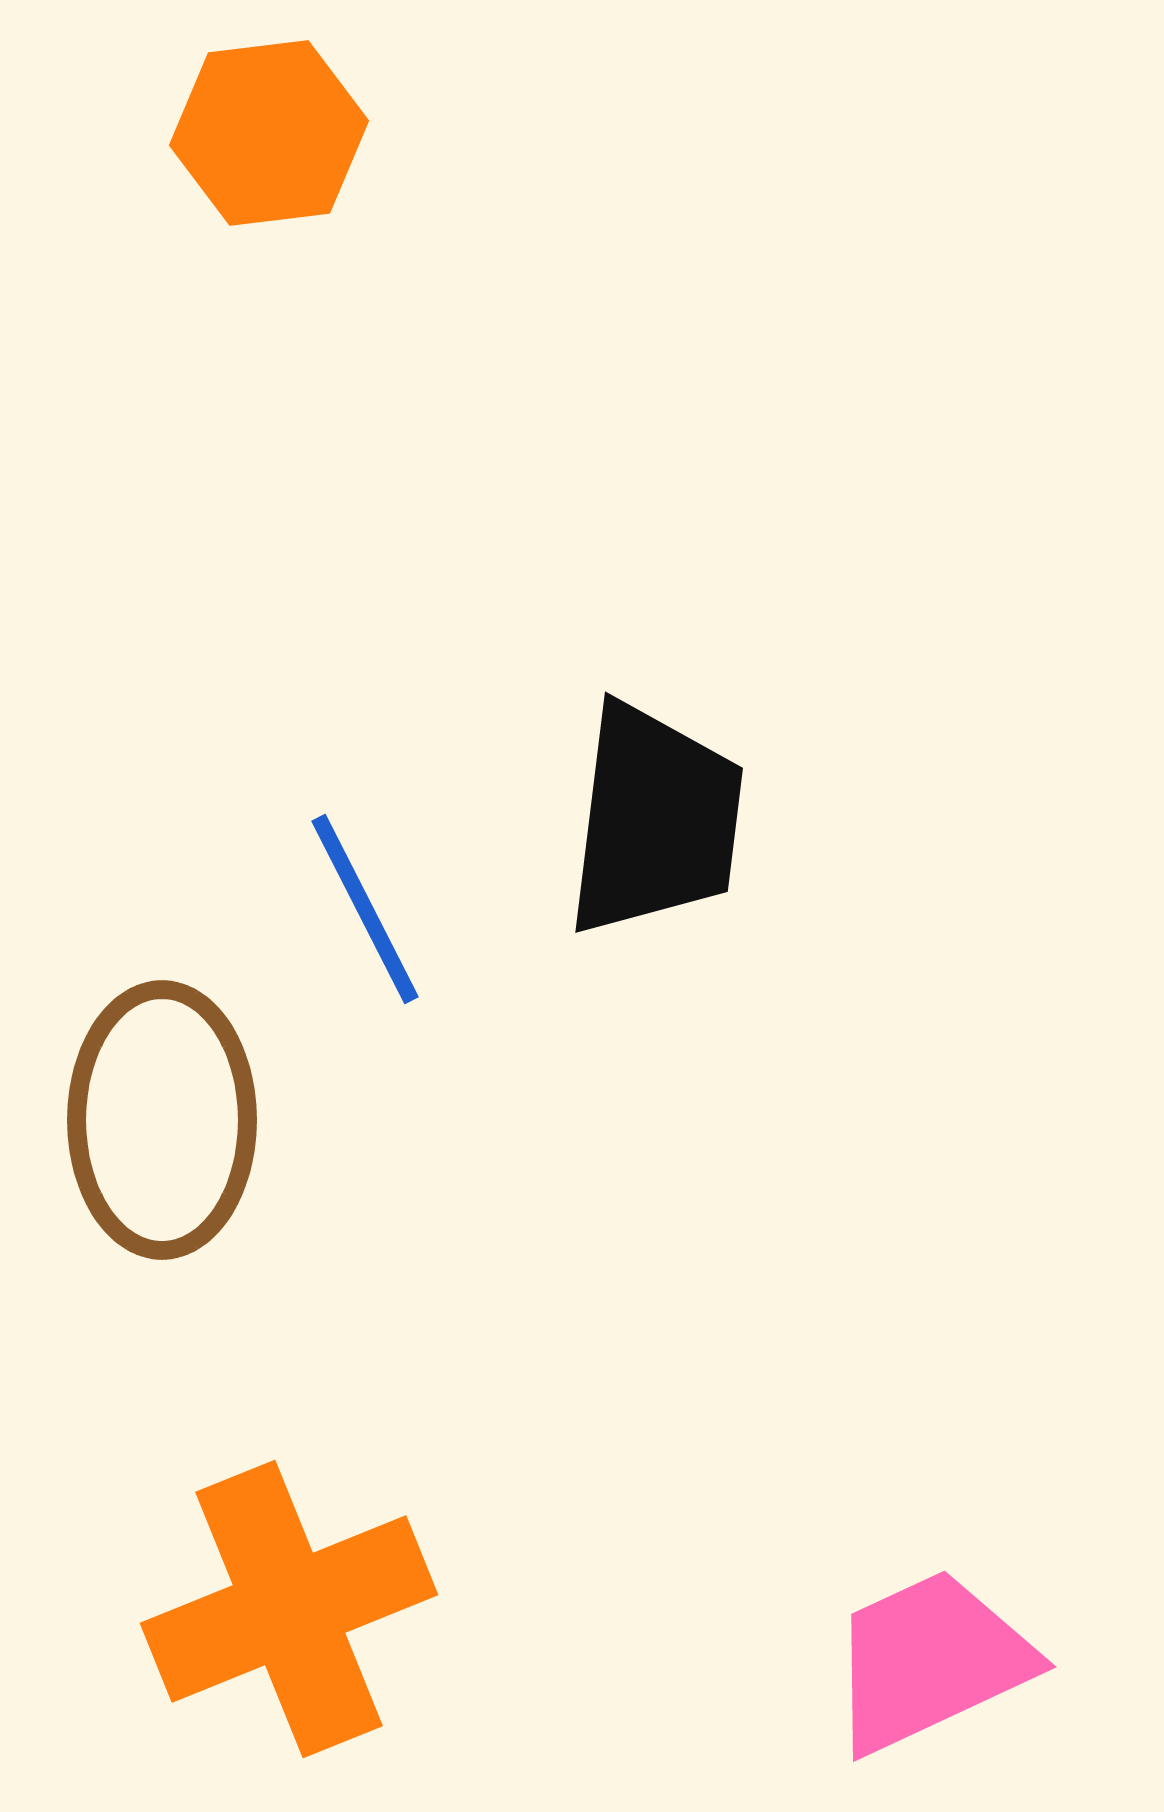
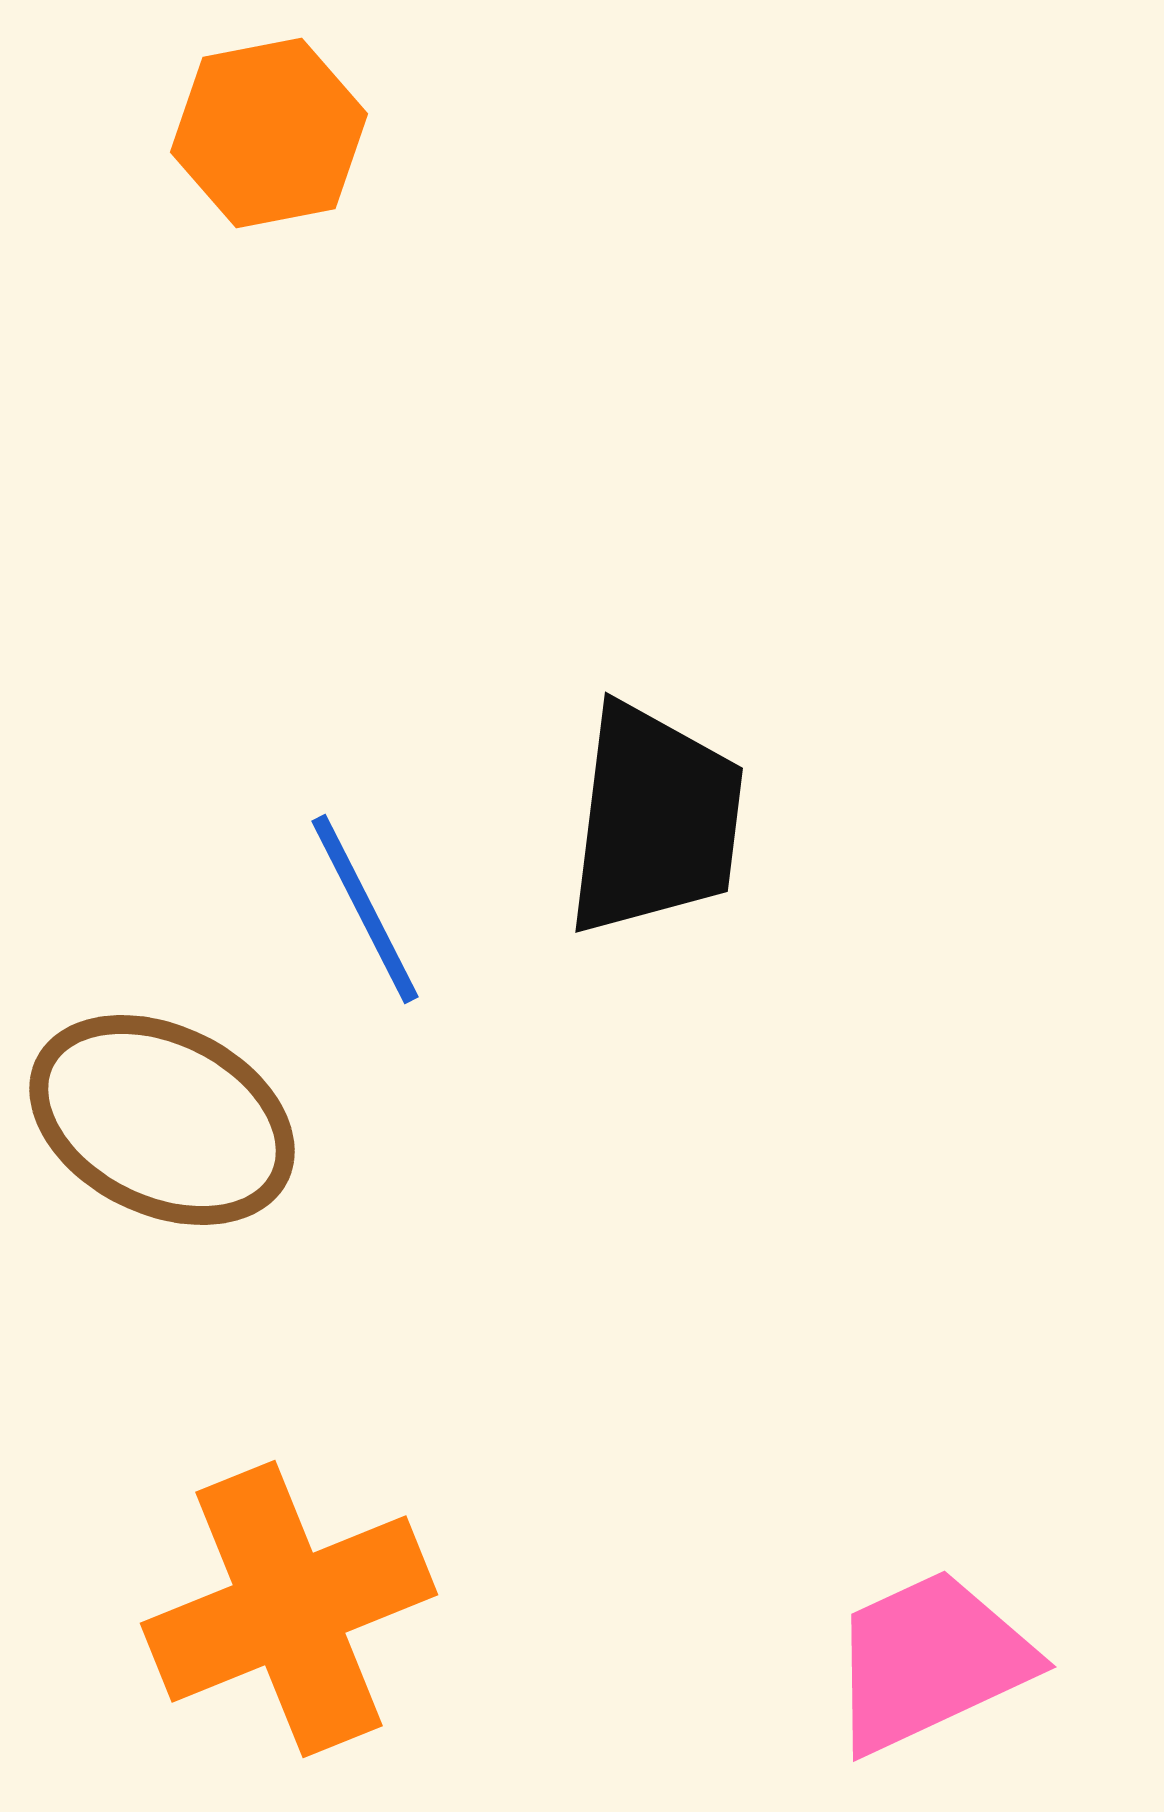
orange hexagon: rotated 4 degrees counterclockwise
brown ellipse: rotated 64 degrees counterclockwise
